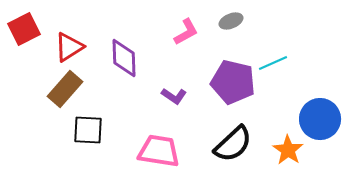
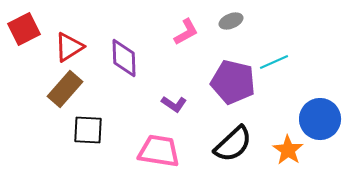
cyan line: moved 1 px right, 1 px up
purple L-shape: moved 8 px down
